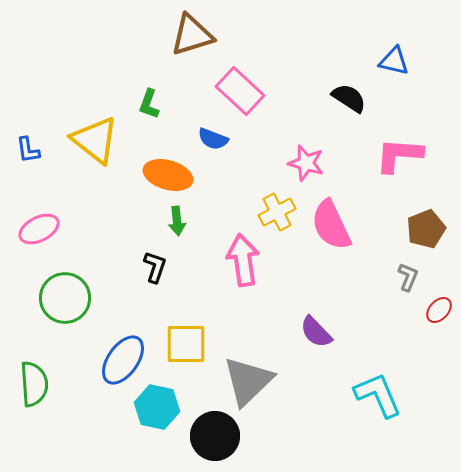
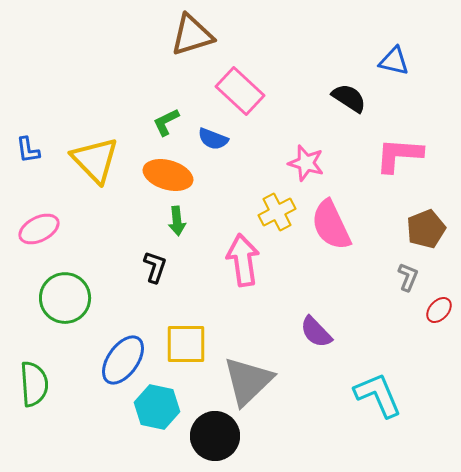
green L-shape: moved 17 px right, 18 px down; rotated 44 degrees clockwise
yellow triangle: moved 20 px down; rotated 8 degrees clockwise
